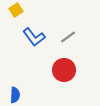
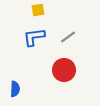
yellow square: moved 22 px right; rotated 24 degrees clockwise
blue L-shape: rotated 120 degrees clockwise
blue semicircle: moved 6 px up
